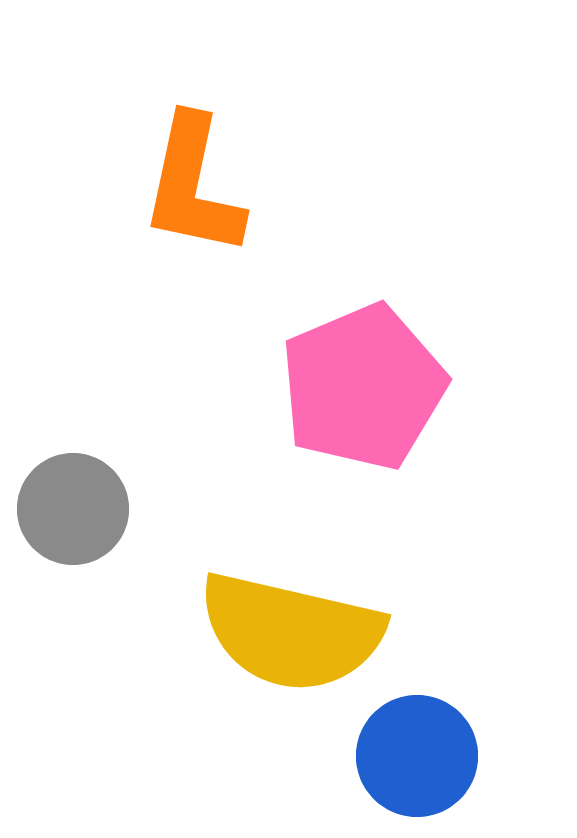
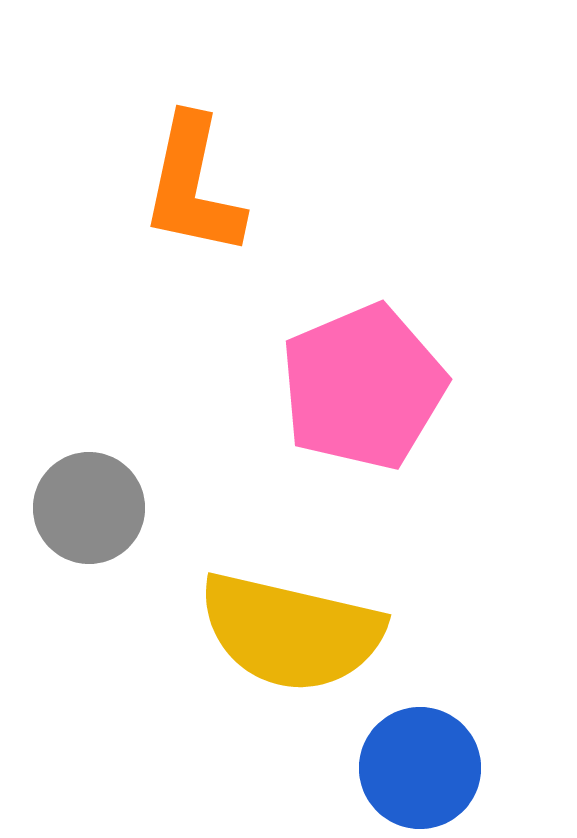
gray circle: moved 16 px right, 1 px up
blue circle: moved 3 px right, 12 px down
